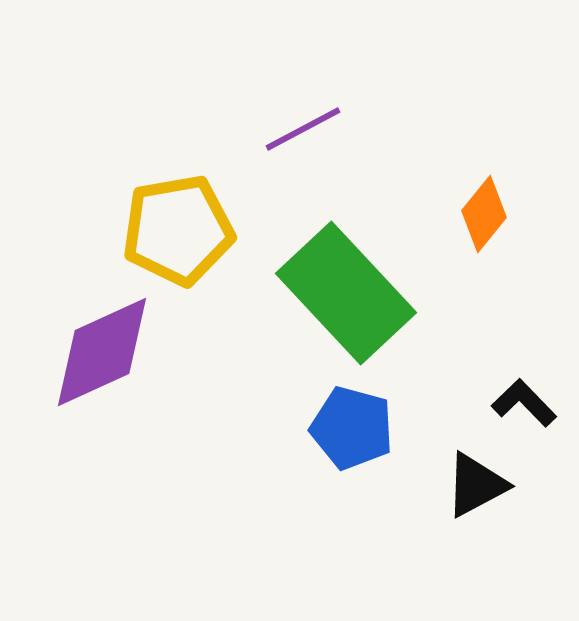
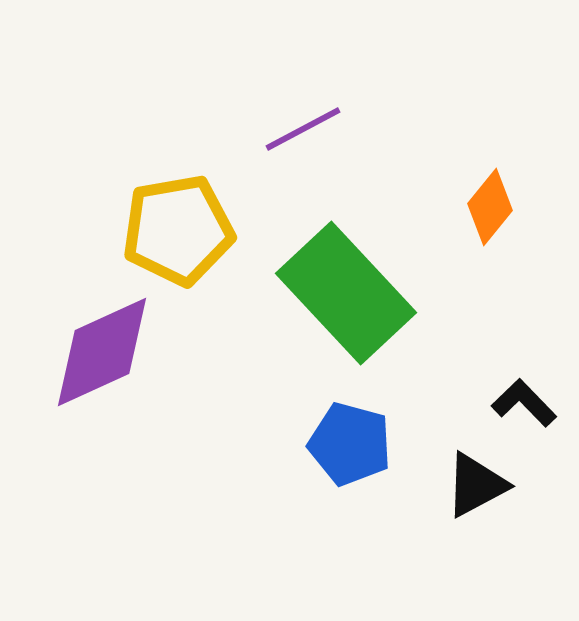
orange diamond: moved 6 px right, 7 px up
blue pentagon: moved 2 px left, 16 px down
